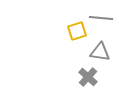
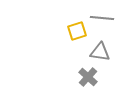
gray line: moved 1 px right
